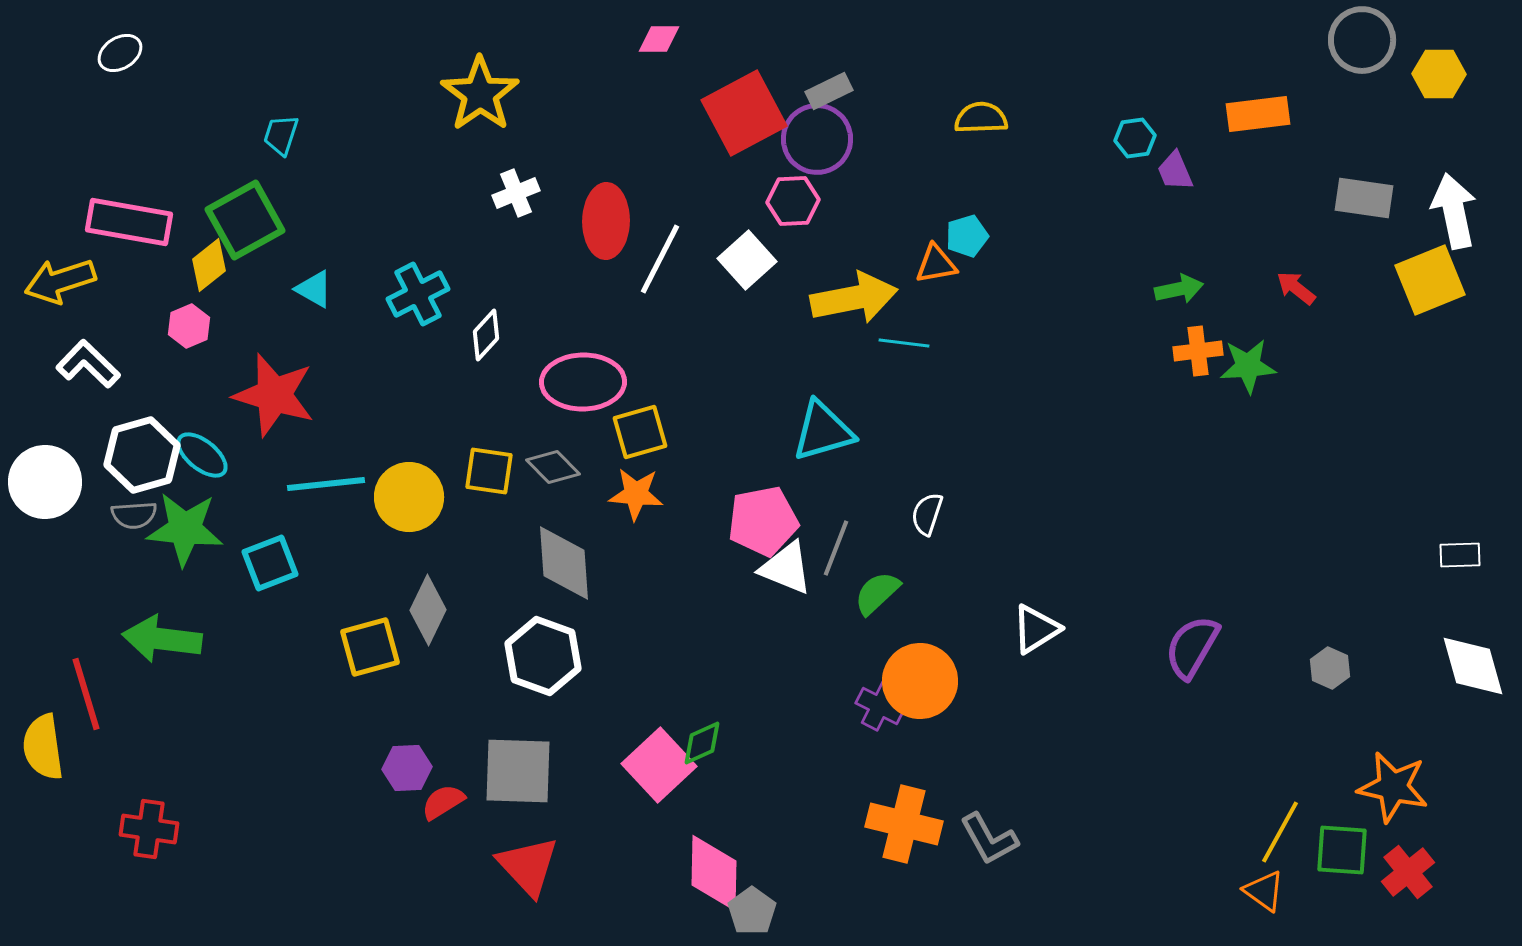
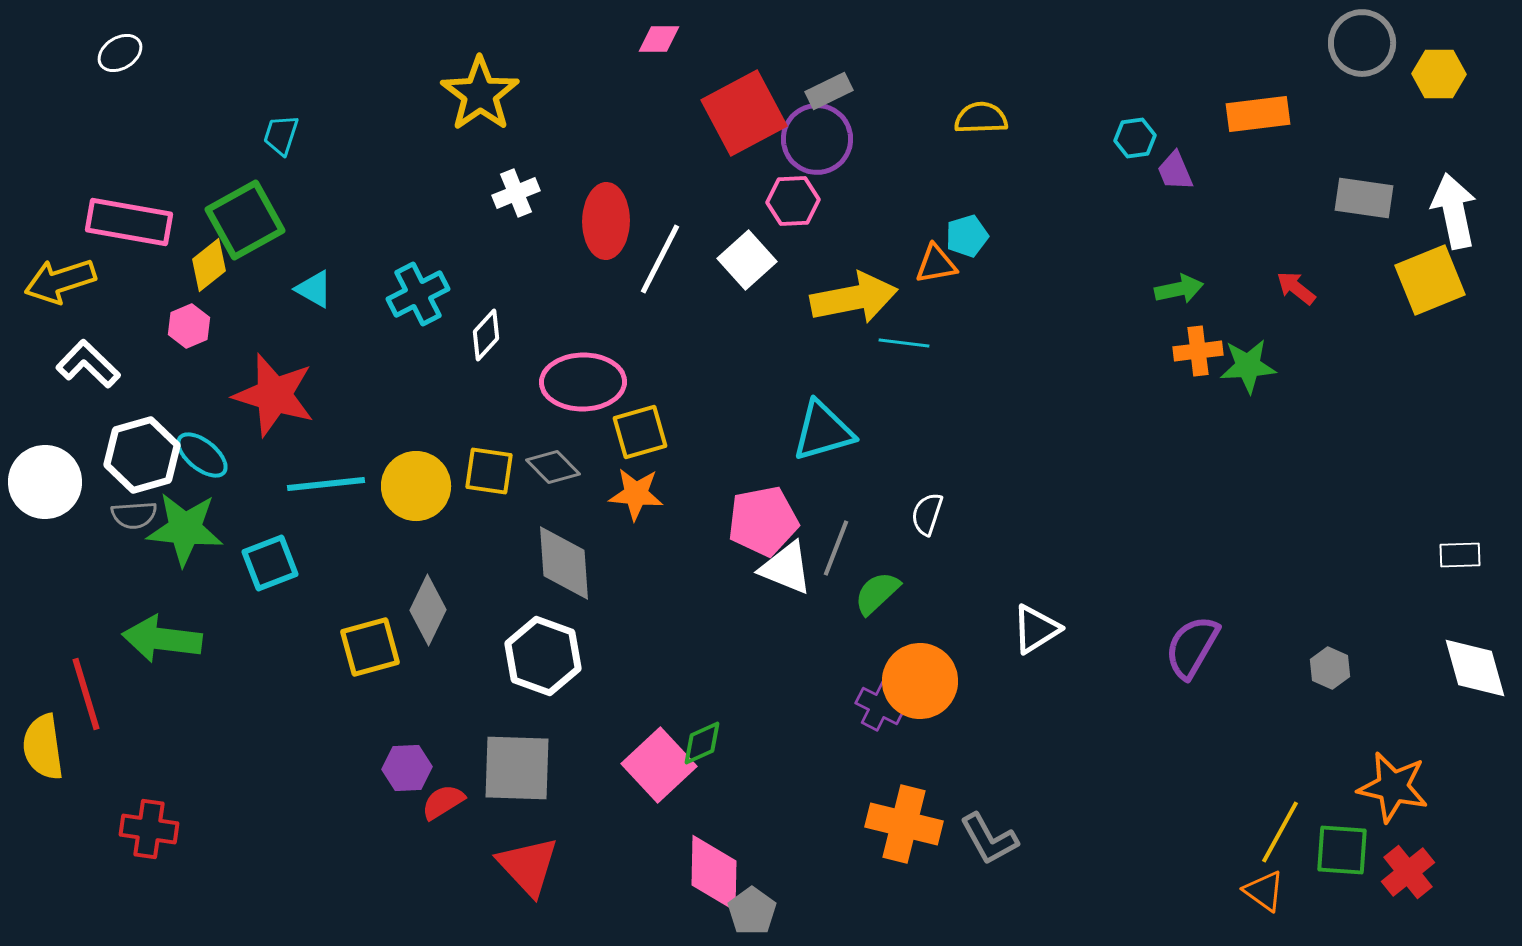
gray circle at (1362, 40): moved 3 px down
yellow circle at (409, 497): moved 7 px right, 11 px up
white diamond at (1473, 666): moved 2 px right, 2 px down
gray square at (518, 771): moved 1 px left, 3 px up
